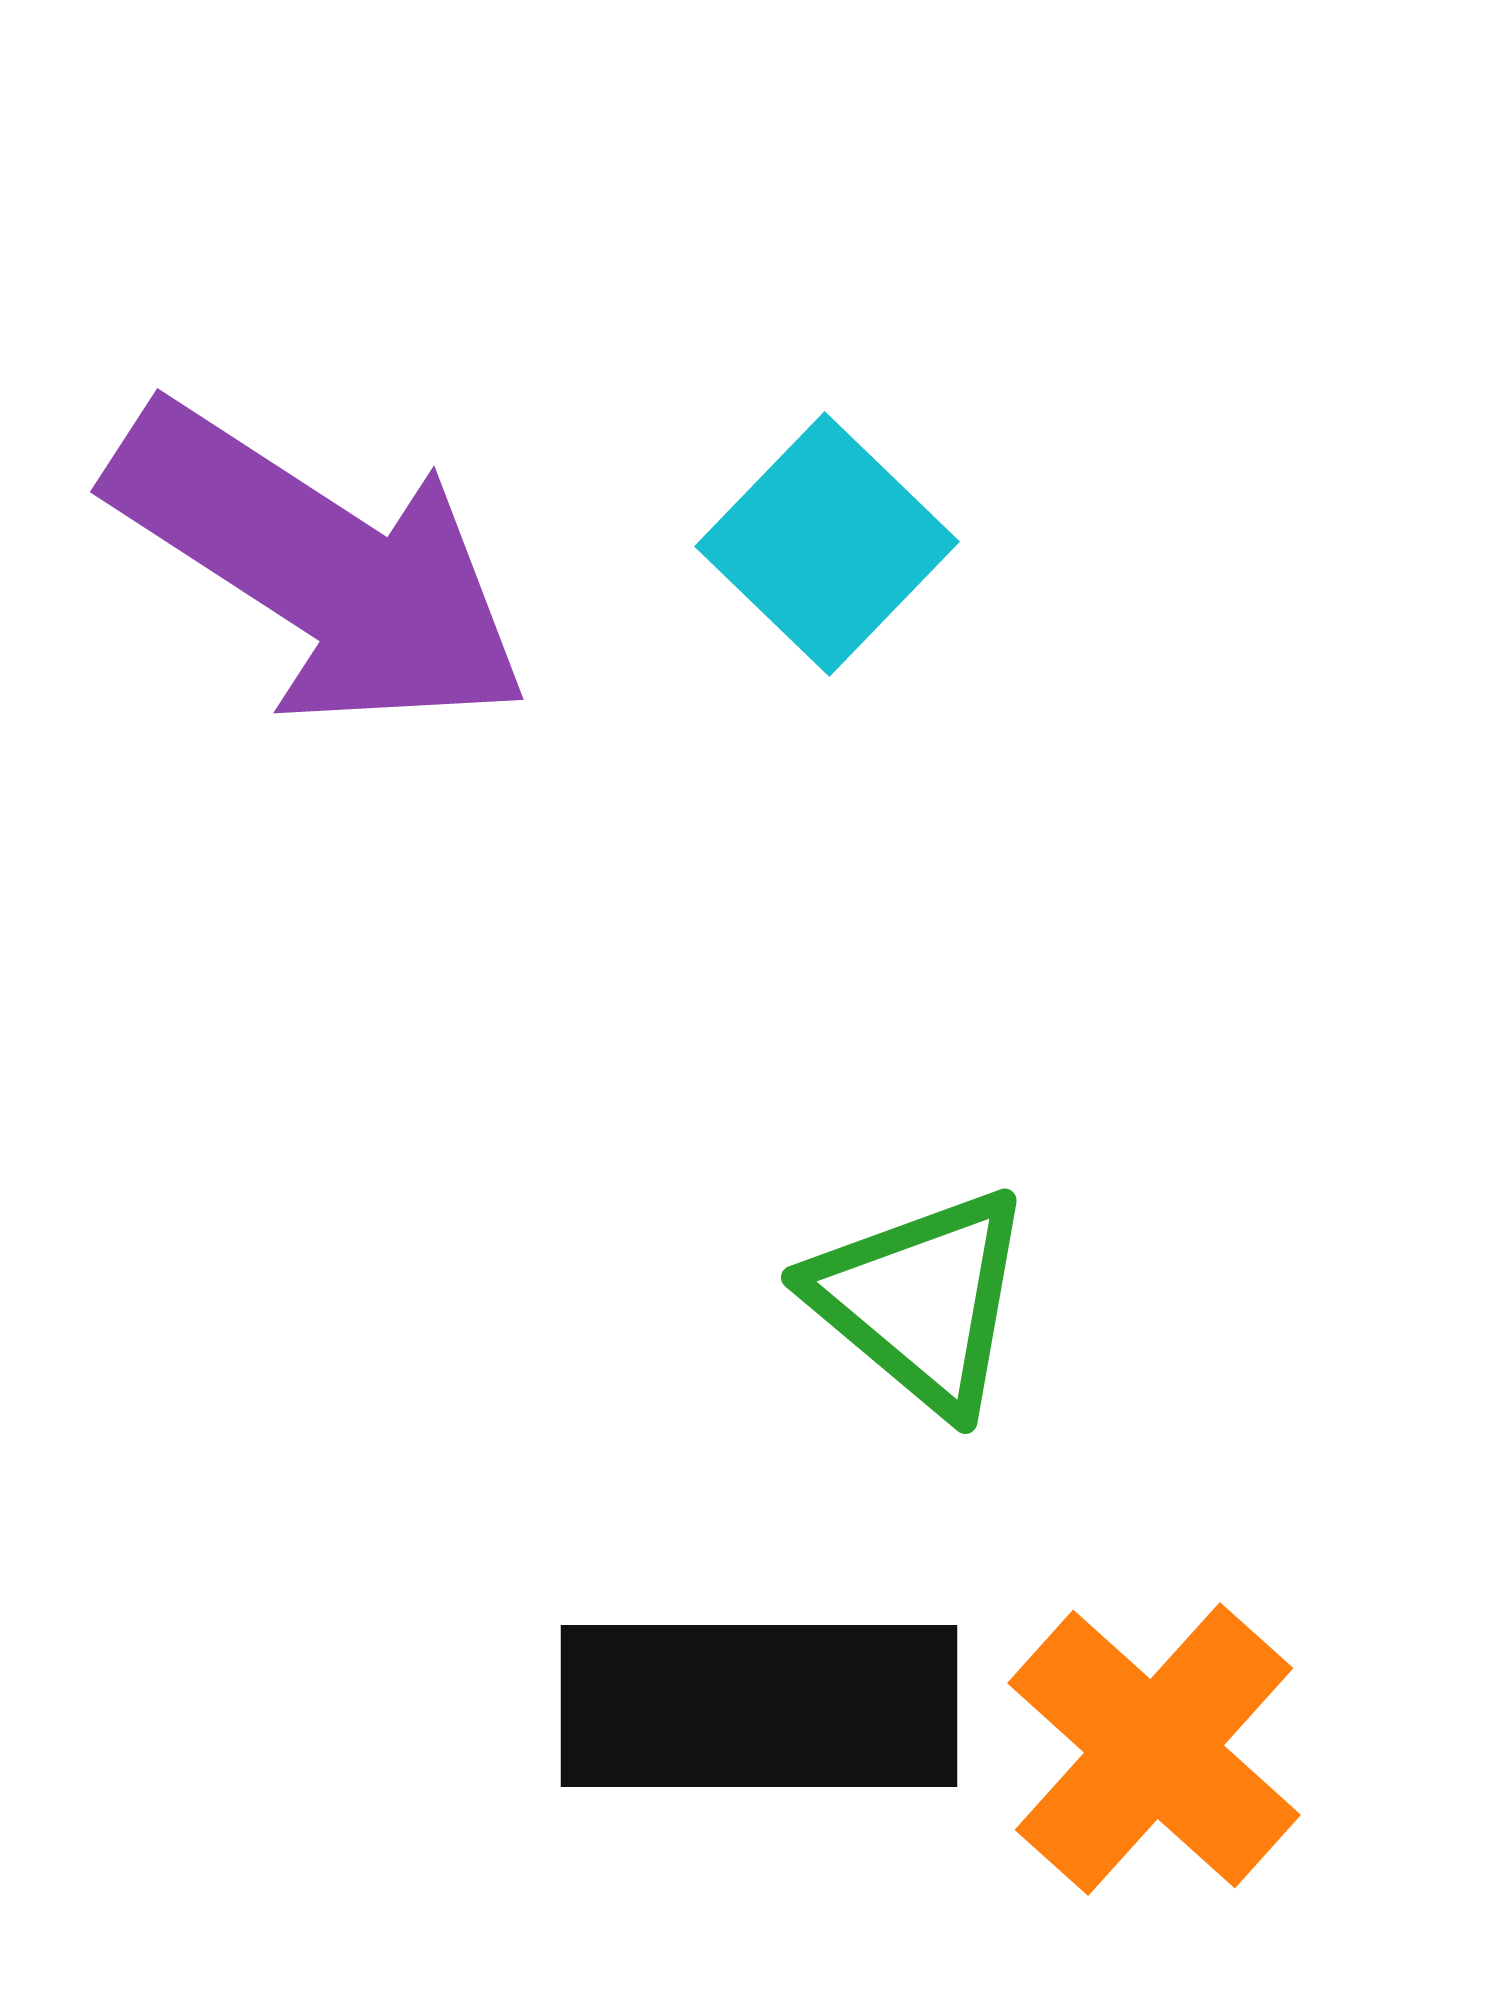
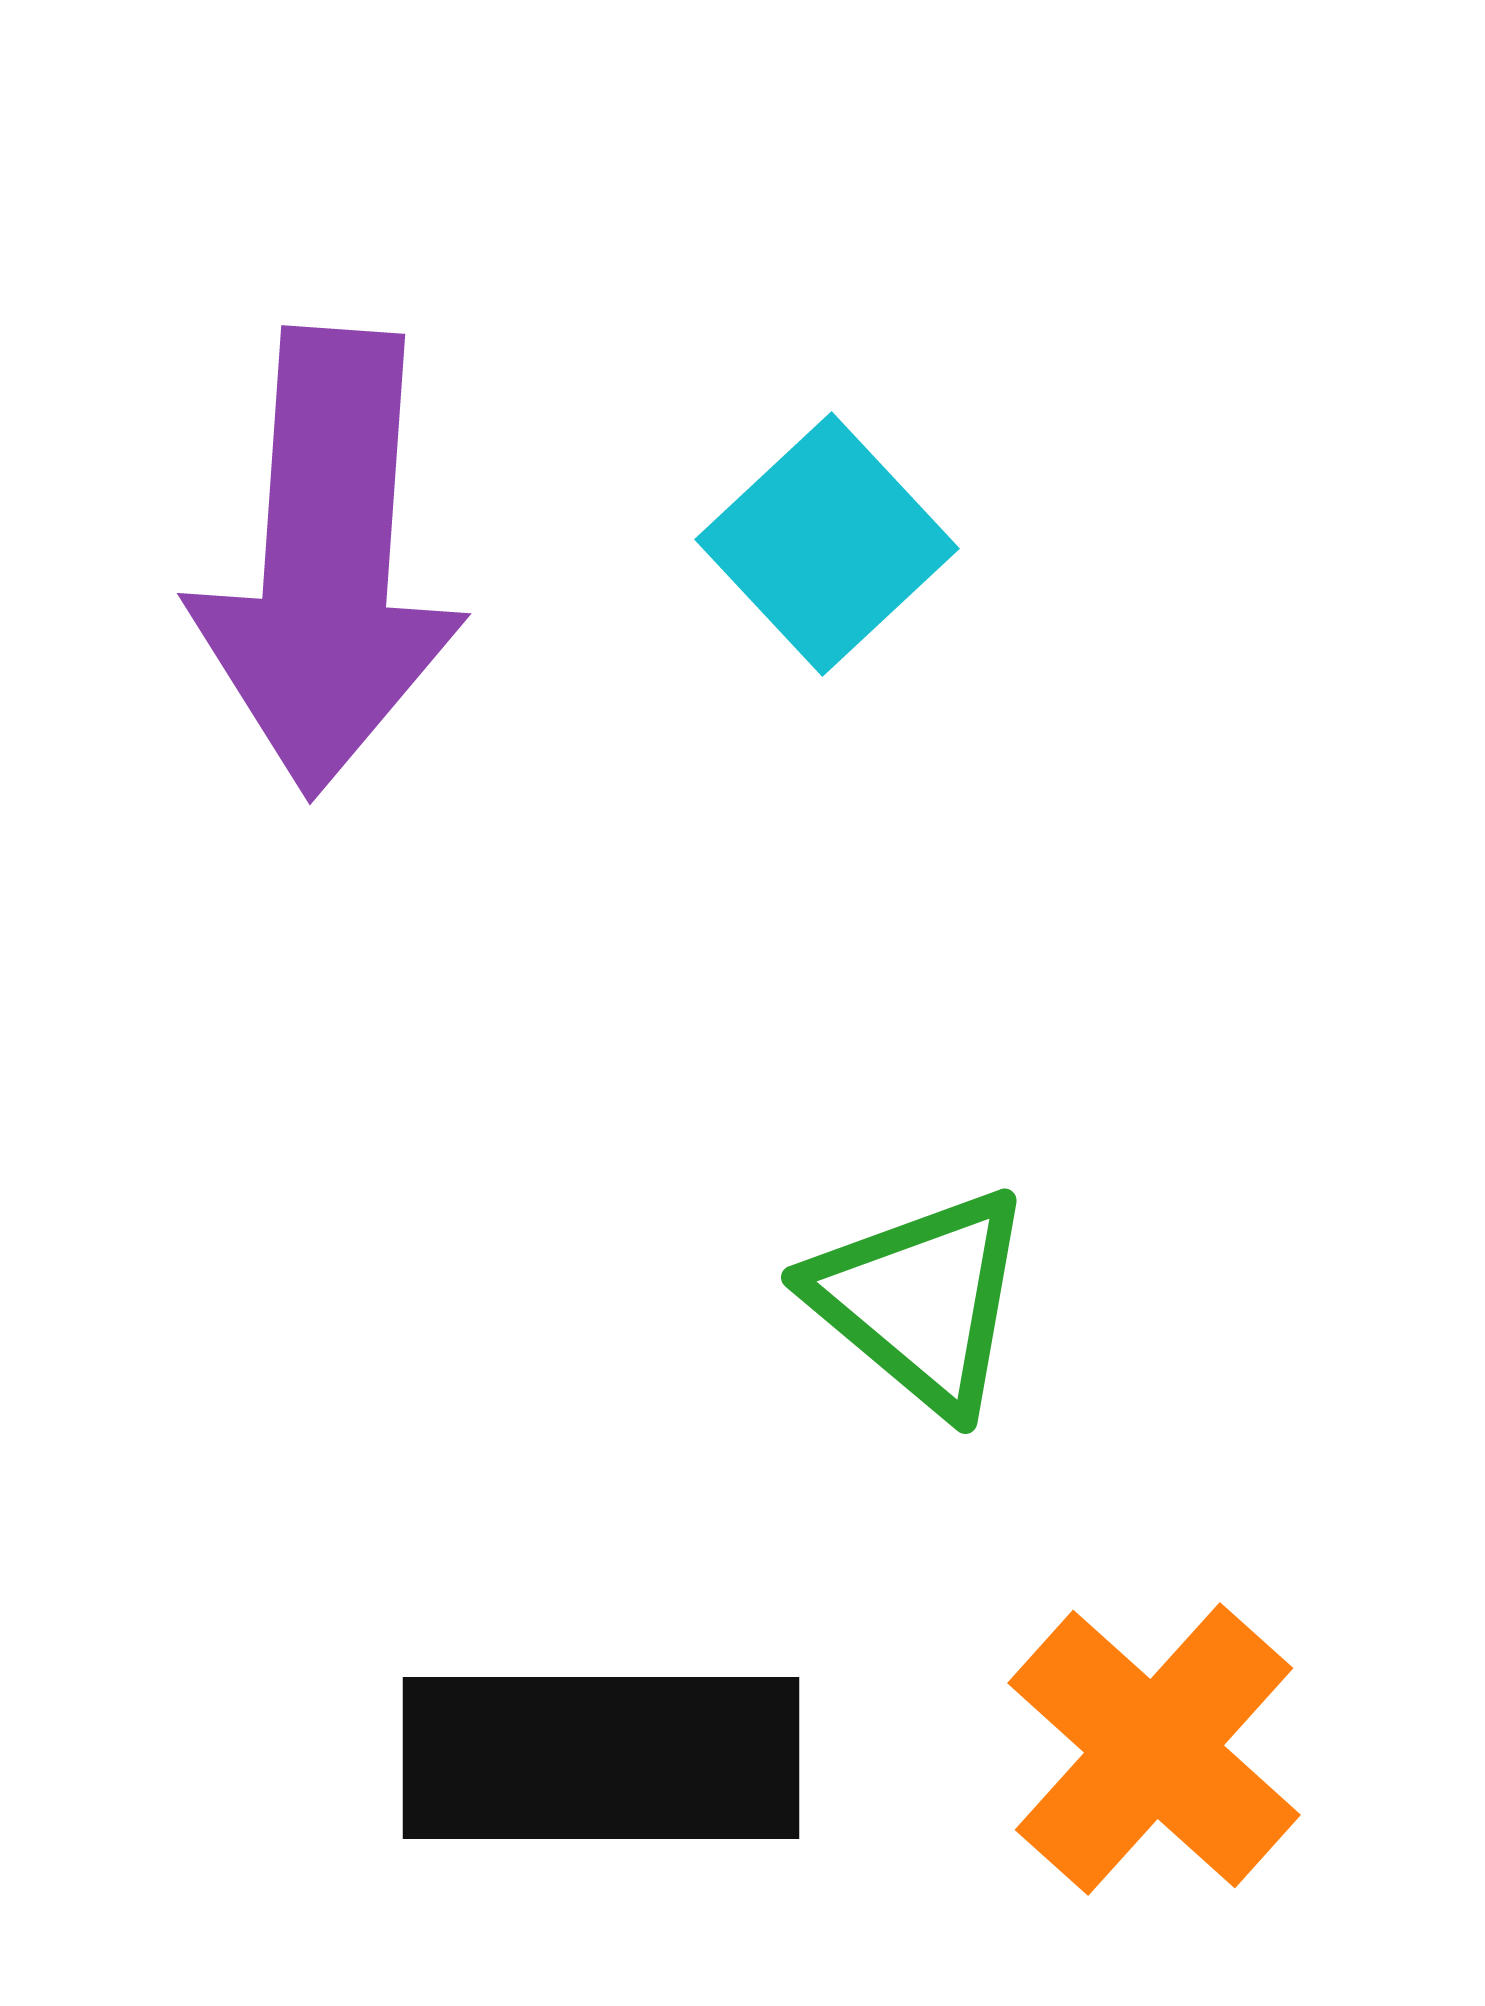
cyan square: rotated 3 degrees clockwise
purple arrow: moved 8 px right, 5 px up; rotated 61 degrees clockwise
black rectangle: moved 158 px left, 52 px down
